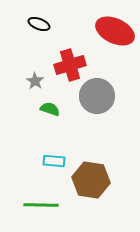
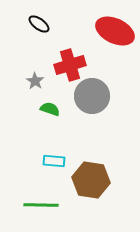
black ellipse: rotated 15 degrees clockwise
gray circle: moved 5 px left
